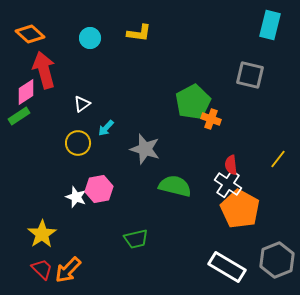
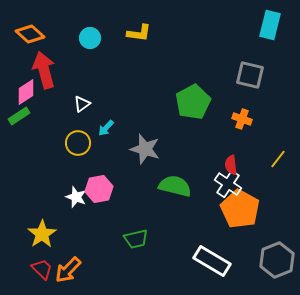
orange cross: moved 31 px right
white rectangle: moved 15 px left, 6 px up
